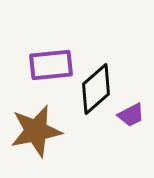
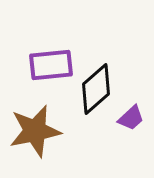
purple trapezoid: moved 3 px down; rotated 16 degrees counterclockwise
brown star: moved 1 px left
